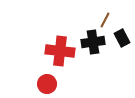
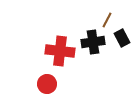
brown line: moved 2 px right
